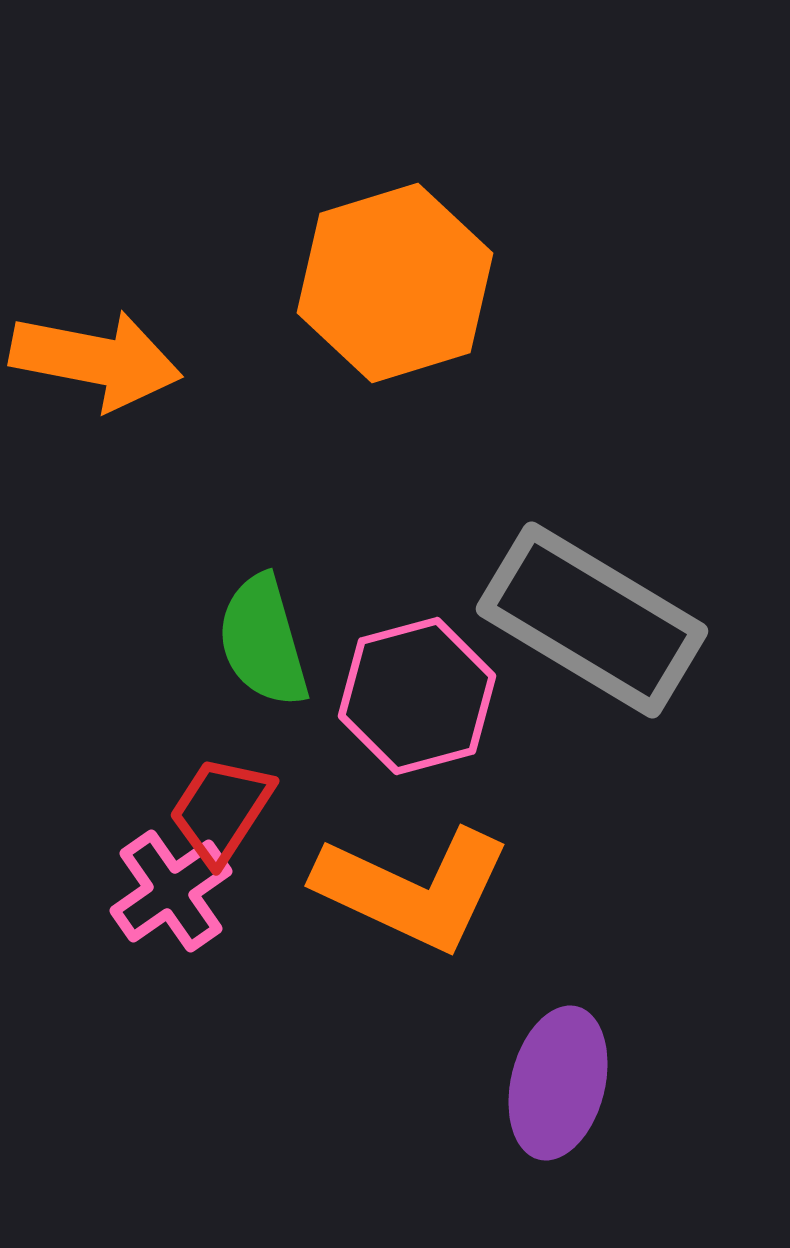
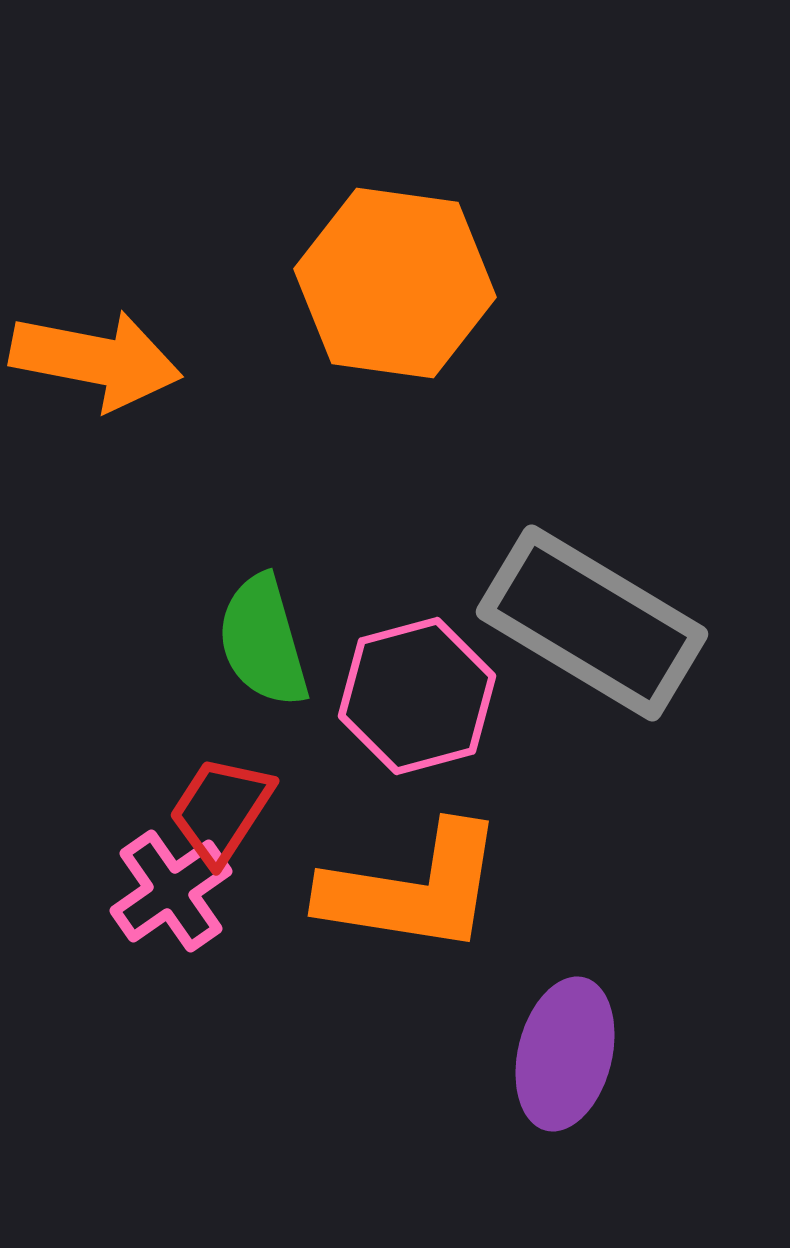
orange hexagon: rotated 25 degrees clockwise
gray rectangle: moved 3 px down
orange L-shape: rotated 16 degrees counterclockwise
purple ellipse: moved 7 px right, 29 px up
